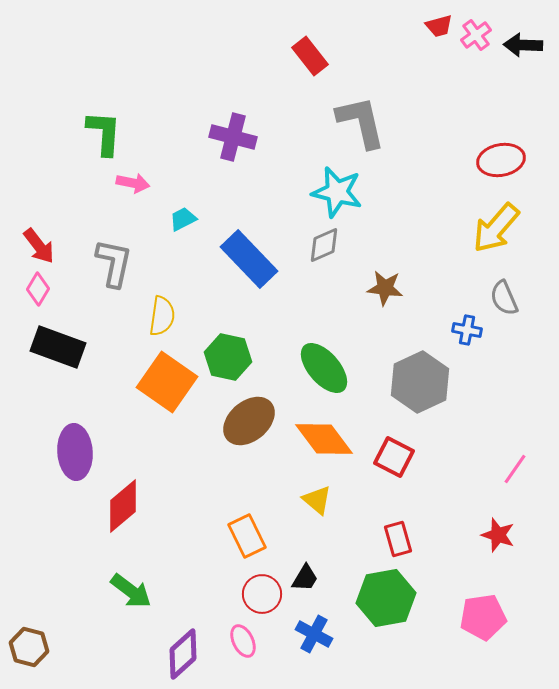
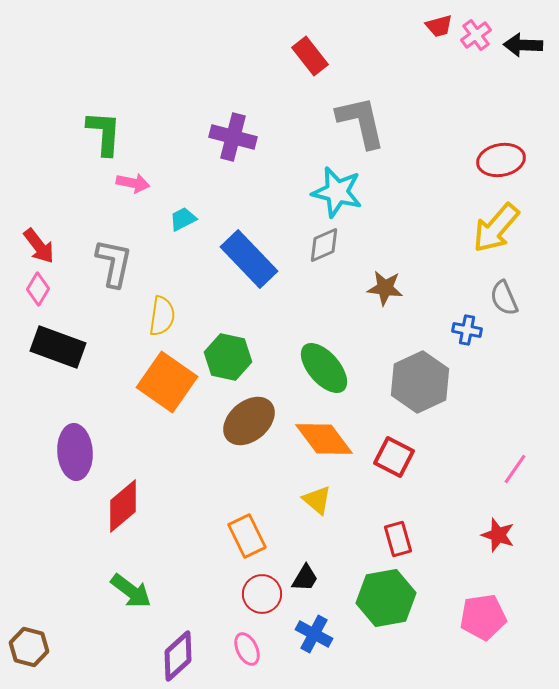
pink ellipse at (243, 641): moved 4 px right, 8 px down
purple diamond at (183, 654): moved 5 px left, 2 px down
